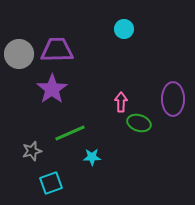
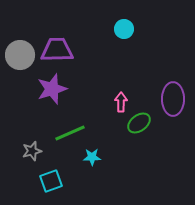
gray circle: moved 1 px right, 1 px down
purple star: rotated 16 degrees clockwise
green ellipse: rotated 55 degrees counterclockwise
cyan square: moved 2 px up
